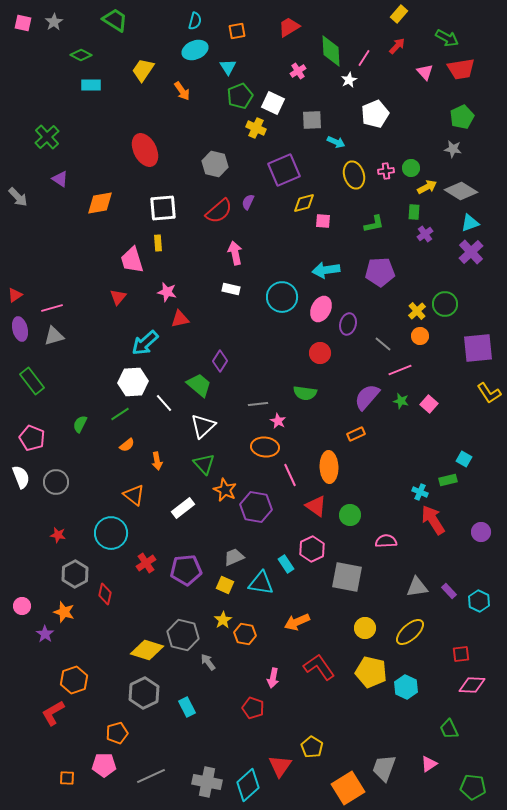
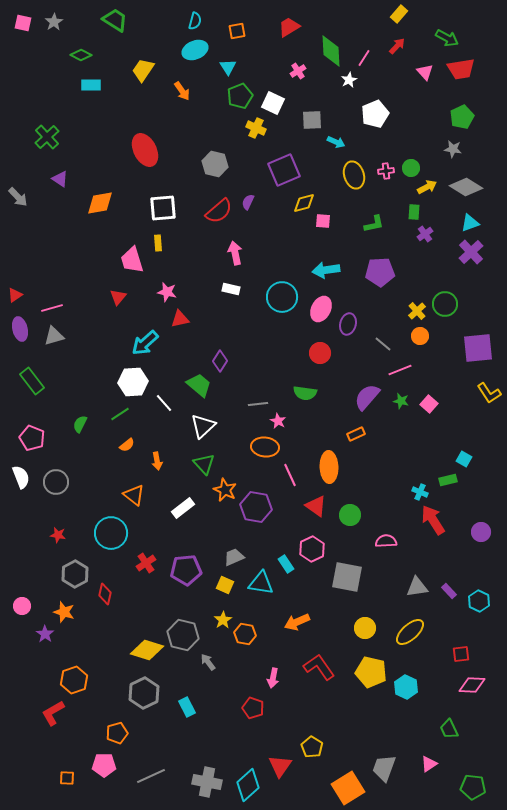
gray diamond at (461, 191): moved 5 px right, 4 px up
